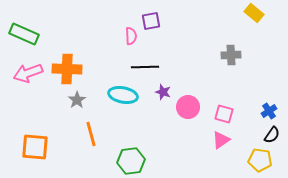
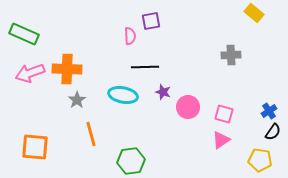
pink semicircle: moved 1 px left
pink arrow: moved 2 px right
black semicircle: moved 1 px right, 3 px up
